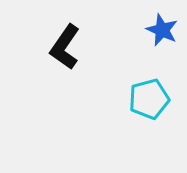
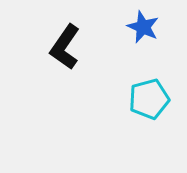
blue star: moved 19 px left, 3 px up
